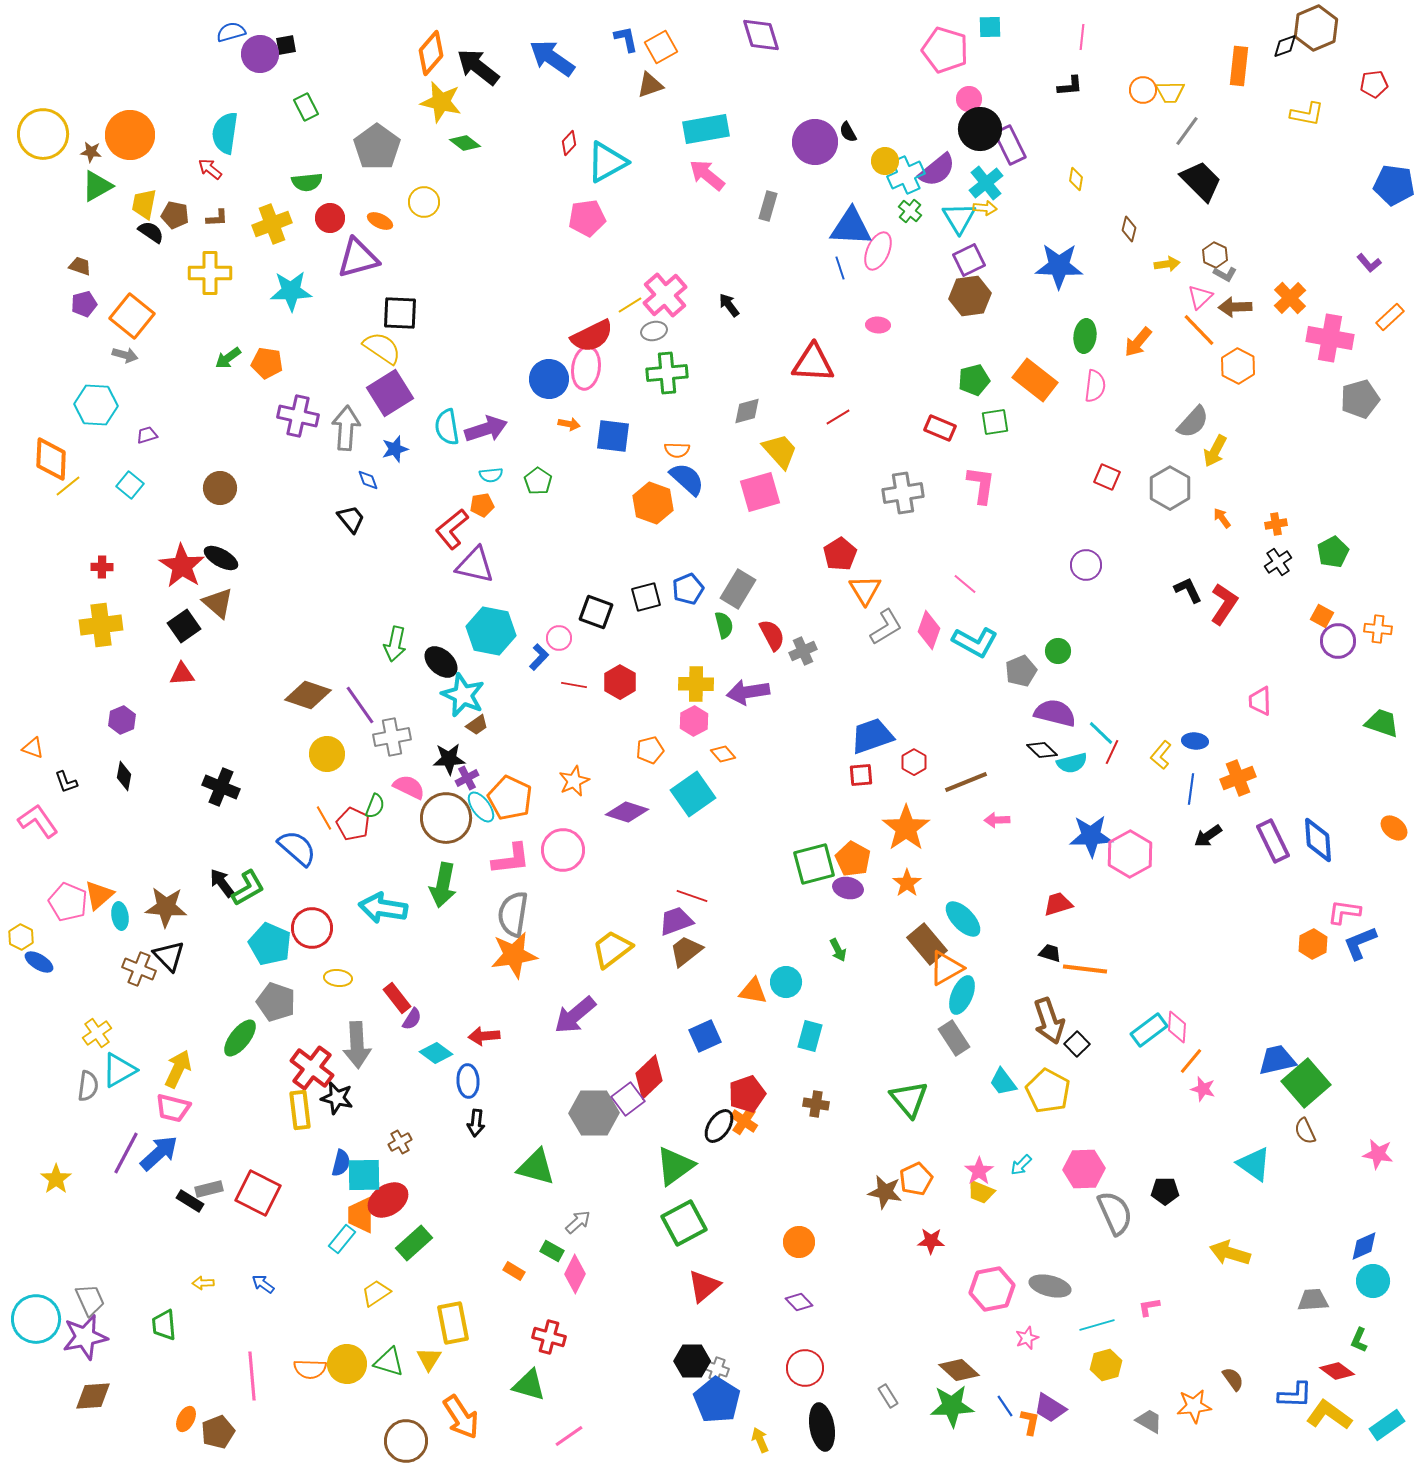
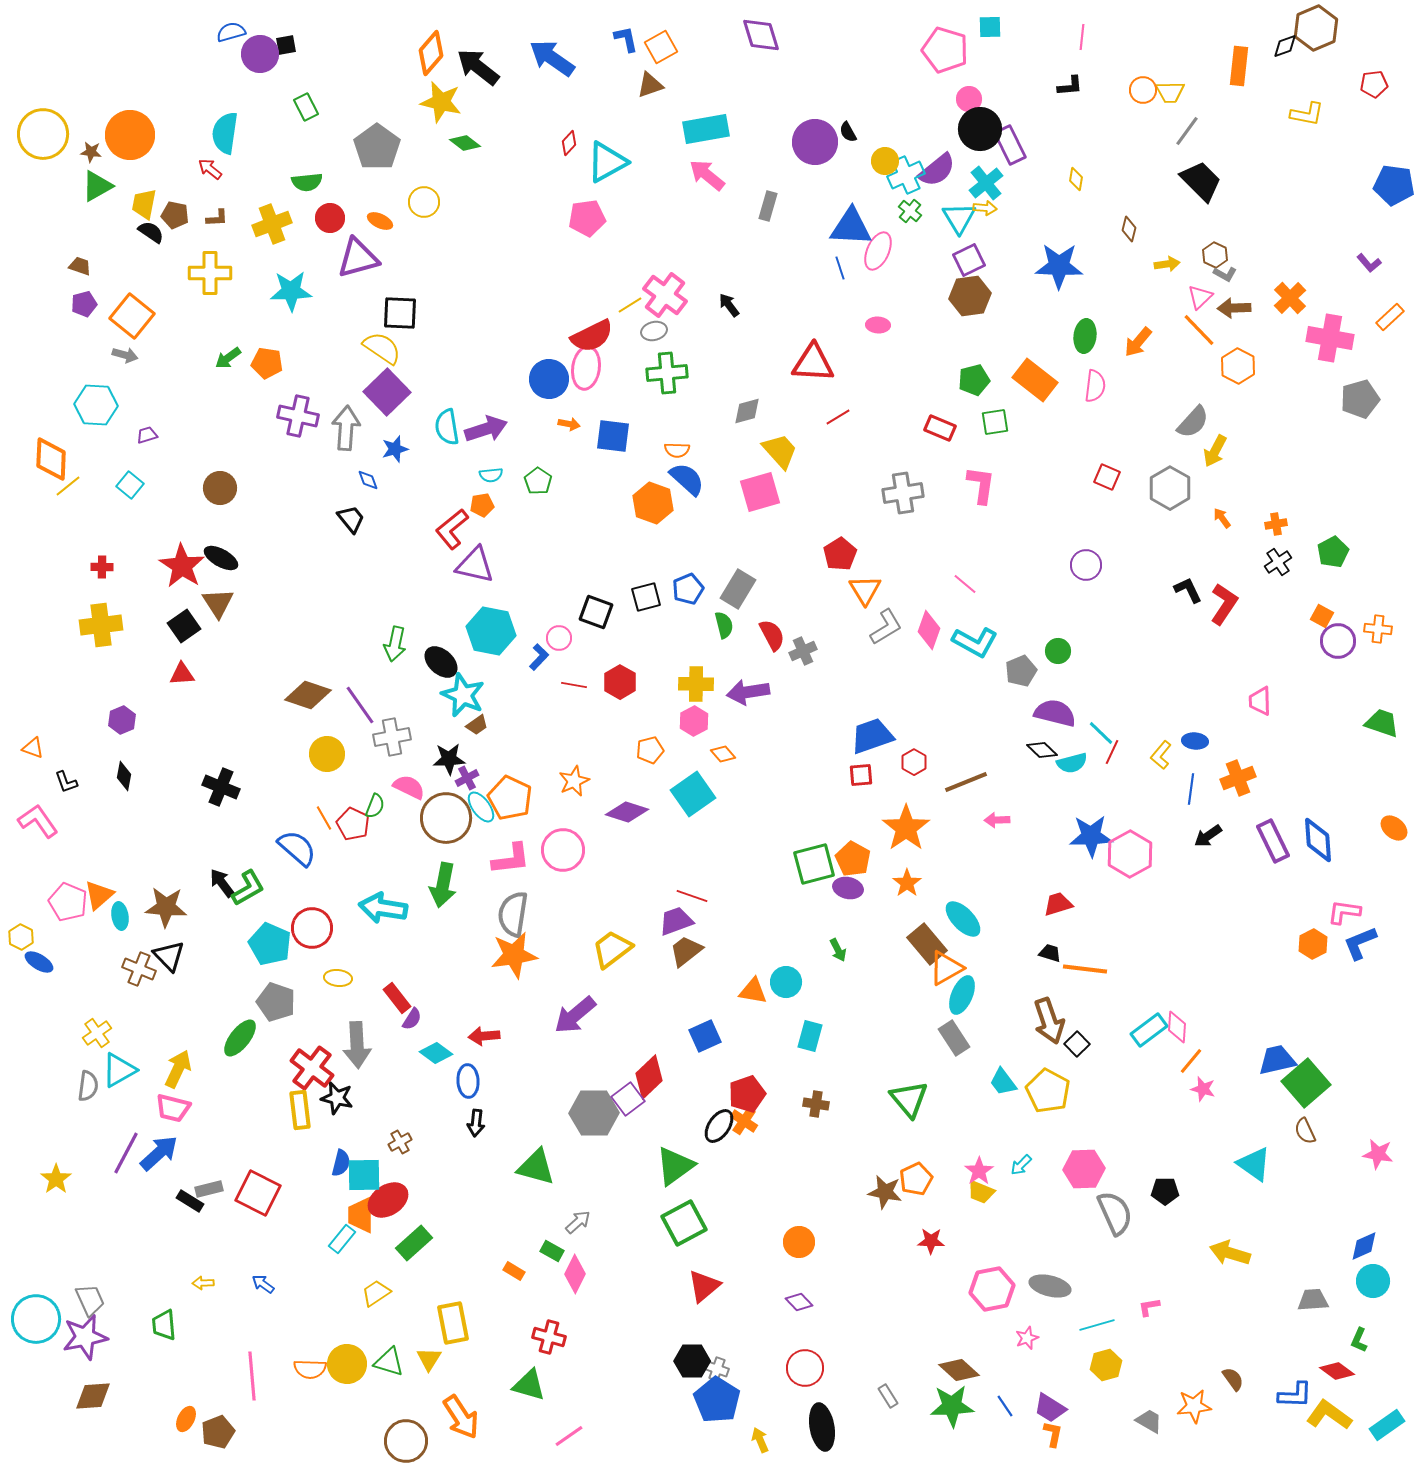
pink cross at (665, 295): rotated 12 degrees counterclockwise
brown arrow at (1235, 307): moved 1 px left, 1 px down
purple square at (390, 393): moved 3 px left, 1 px up; rotated 12 degrees counterclockwise
brown triangle at (218, 603): rotated 16 degrees clockwise
orange L-shape at (1030, 1422): moved 23 px right, 12 px down
